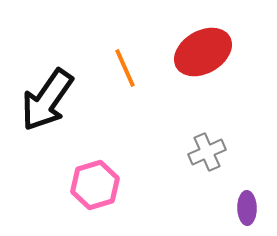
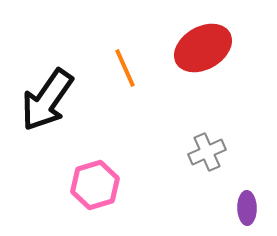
red ellipse: moved 4 px up
